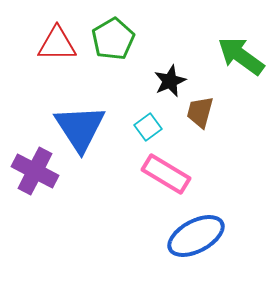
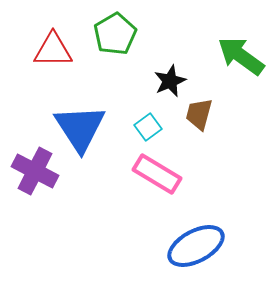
green pentagon: moved 2 px right, 5 px up
red triangle: moved 4 px left, 6 px down
brown trapezoid: moved 1 px left, 2 px down
pink rectangle: moved 9 px left
blue ellipse: moved 10 px down
